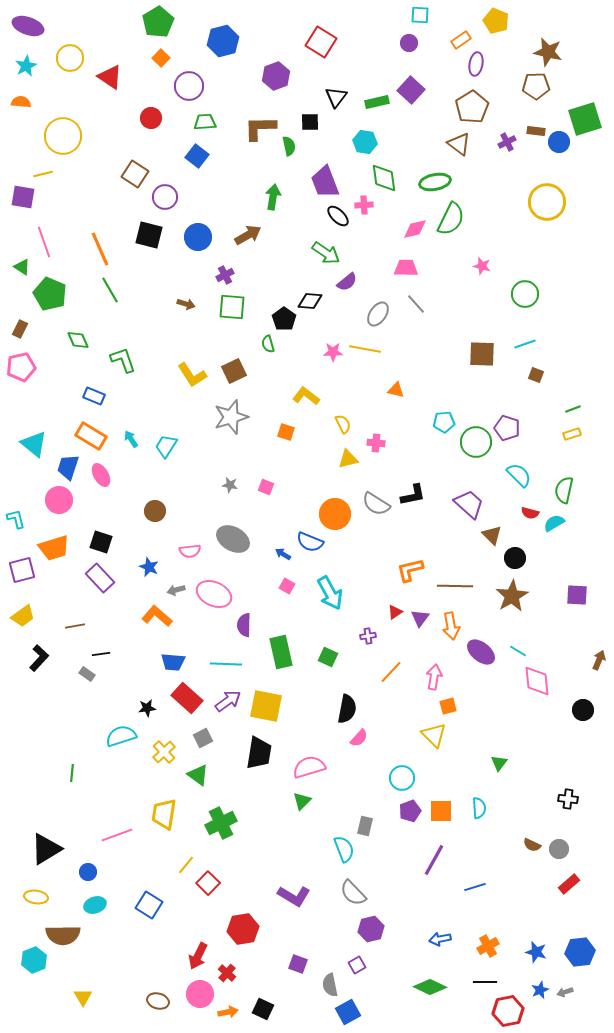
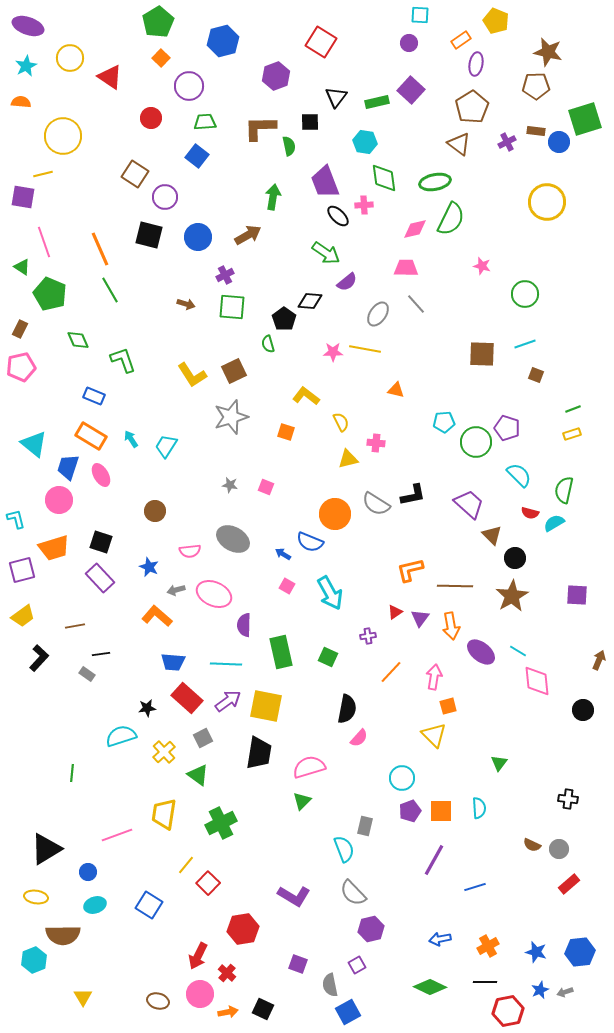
yellow semicircle at (343, 424): moved 2 px left, 2 px up
